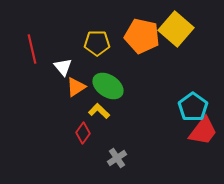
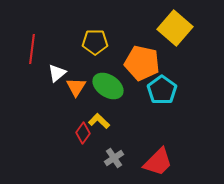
yellow square: moved 1 px left, 1 px up
orange pentagon: moved 27 px down
yellow pentagon: moved 2 px left, 1 px up
red line: rotated 20 degrees clockwise
white triangle: moved 6 px left, 6 px down; rotated 30 degrees clockwise
orange triangle: rotated 25 degrees counterclockwise
cyan pentagon: moved 31 px left, 17 px up
yellow L-shape: moved 10 px down
red trapezoid: moved 45 px left, 31 px down; rotated 8 degrees clockwise
gray cross: moved 3 px left
